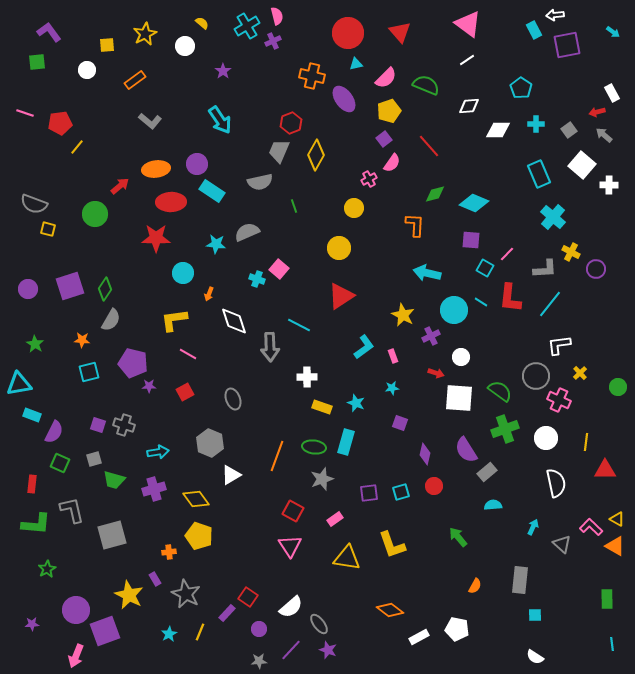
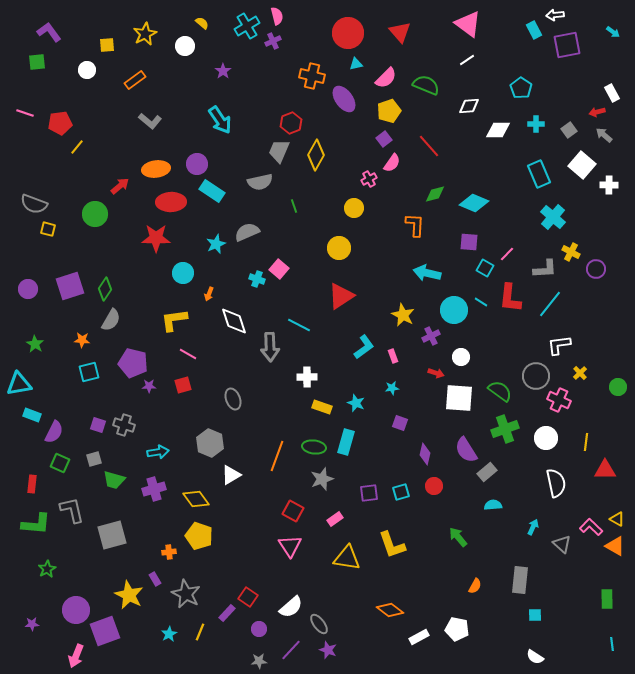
purple square at (471, 240): moved 2 px left, 2 px down
cyan star at (216, 244): rotated 30 degrees counterclockwise
red square at (185, 392): moved 2 px left, 7 px up; rotated 12 degrees clockwise
